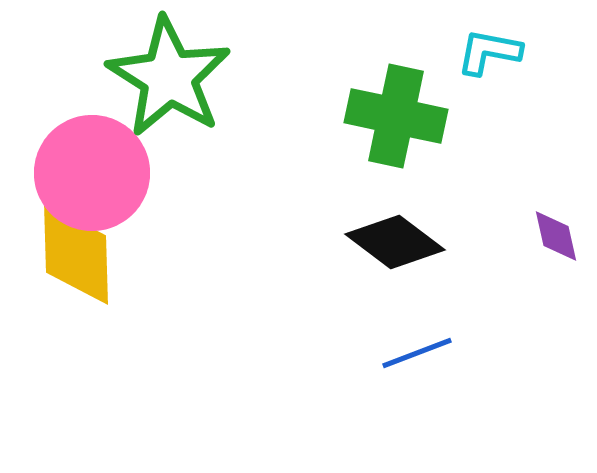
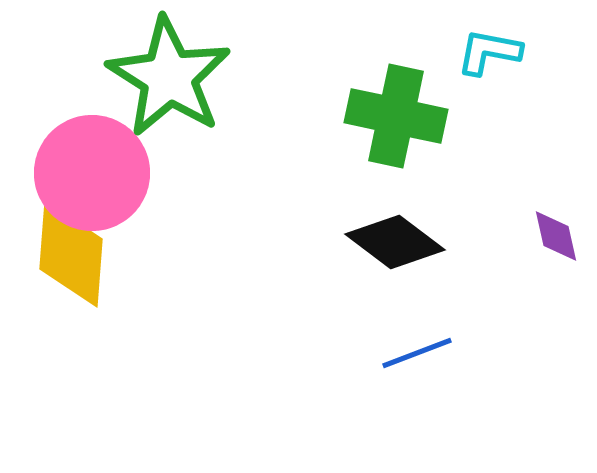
yellow diamond: moved 5 px left; rotated 6 degrees clockwise
